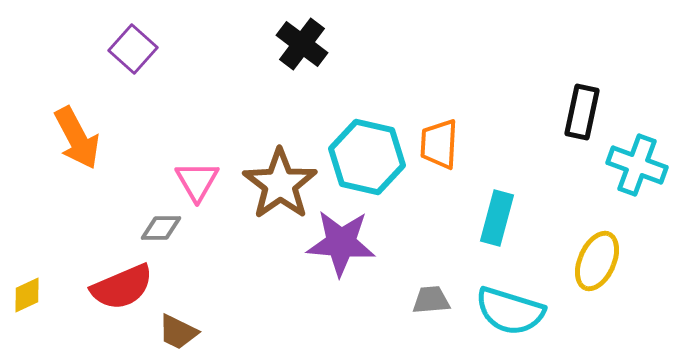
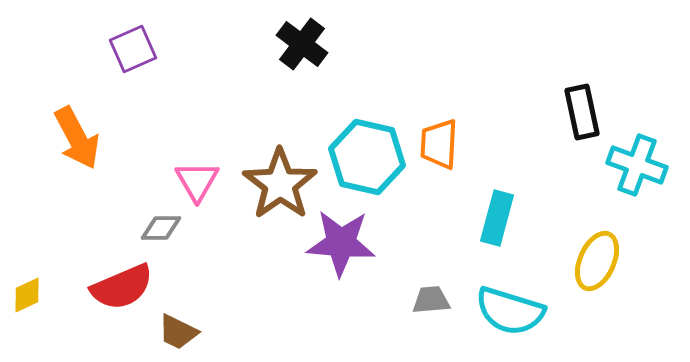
purple square: rotated 24 degrees clockwise
black rectangle: rotated 24 degrees counterclockwise
